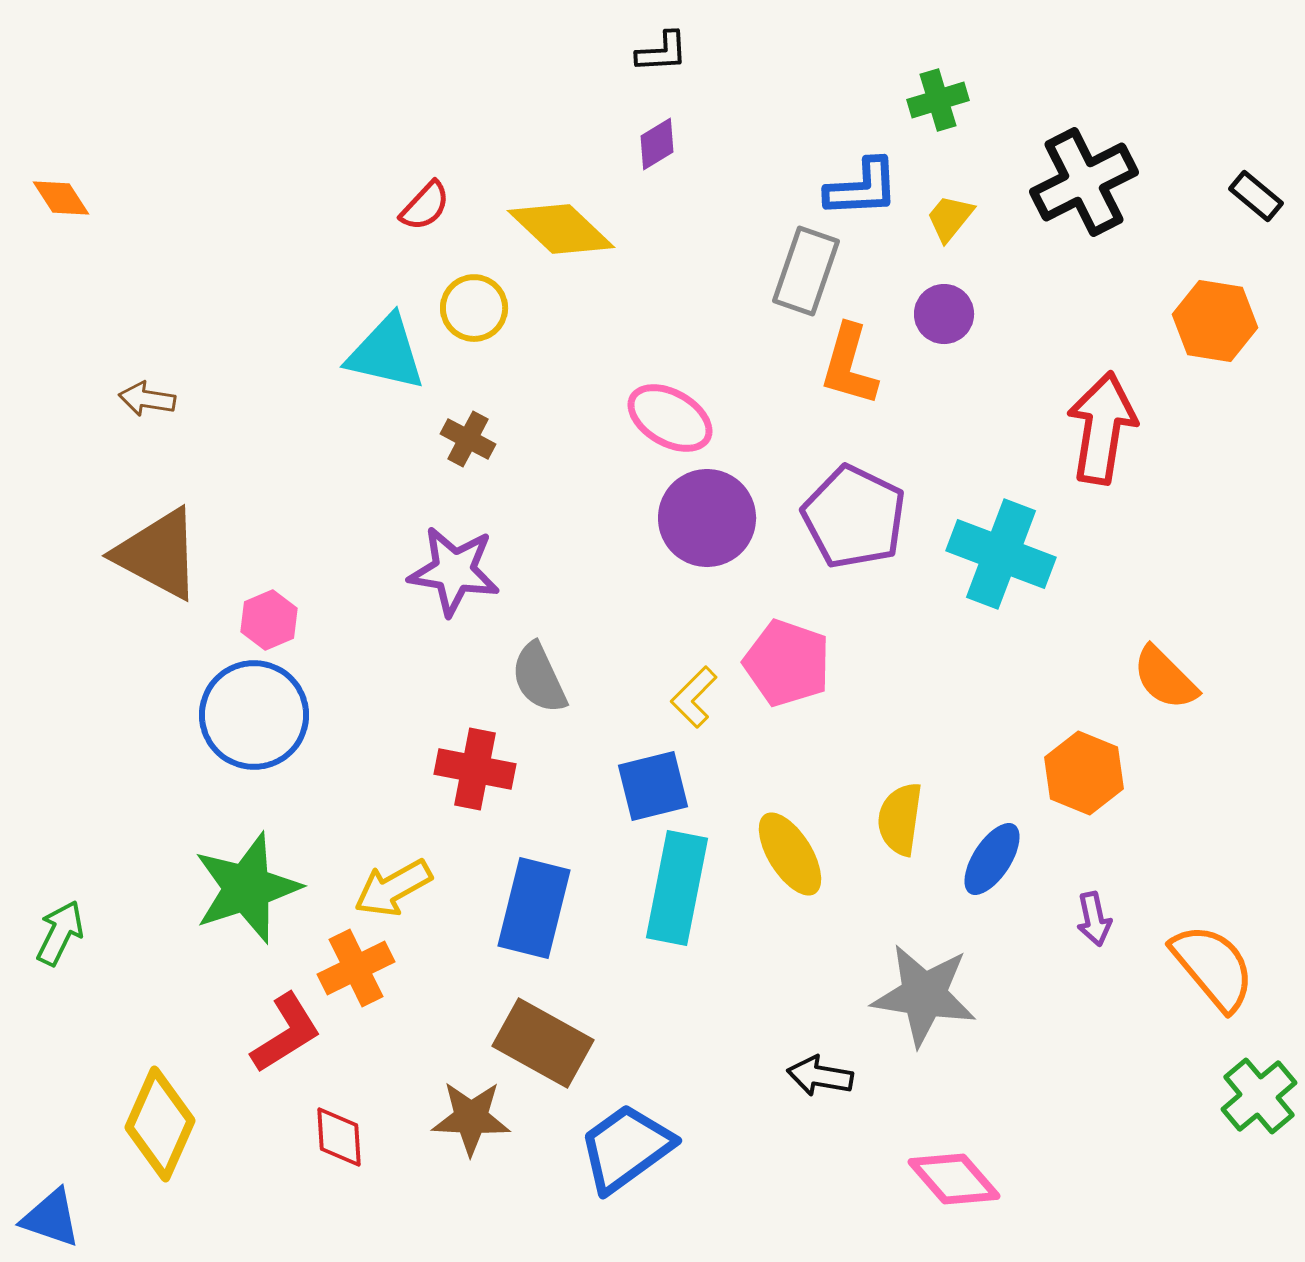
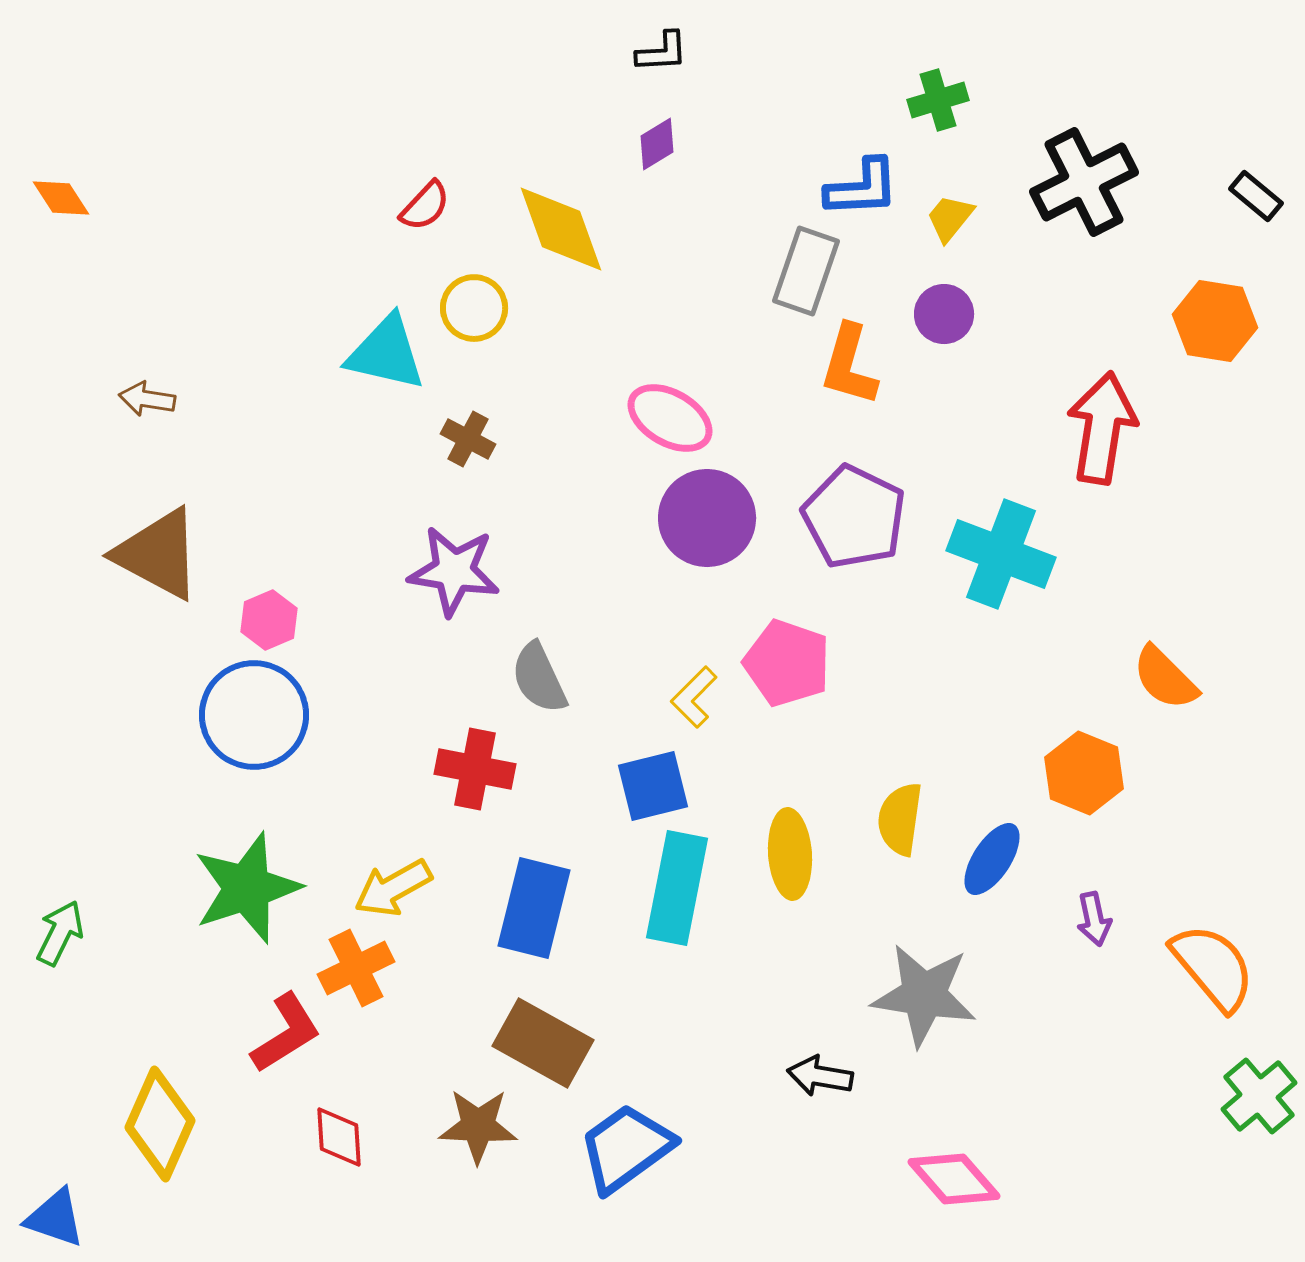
yellow diamond at (561, 229): rotated 27 degrees clockwise
yellow ellipse at (790, 854): rotated 28 degrees clockwise
brown star at (471, 1118): moved 7 px right, 8 px down
blue triangle at (51, 1218): moved 4 px right
